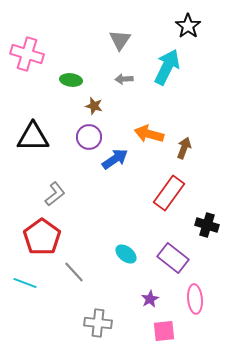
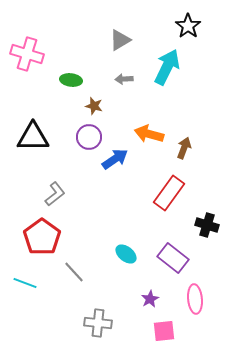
gray triangle: rotated 25 degrees clockwise
